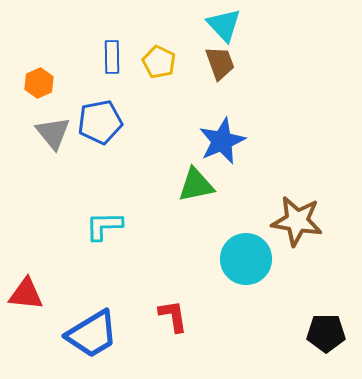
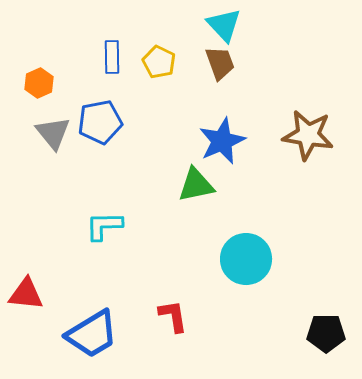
brown star: moved 11 px right, 86 px up
